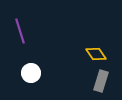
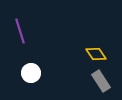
gray rectangle: rotated 50 degrees counterclockwise
